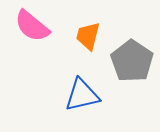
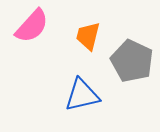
pink semicircle: rotated 87 degrees counterclockwise
gray pentagon: rotated 9 degrees counterclockwise
